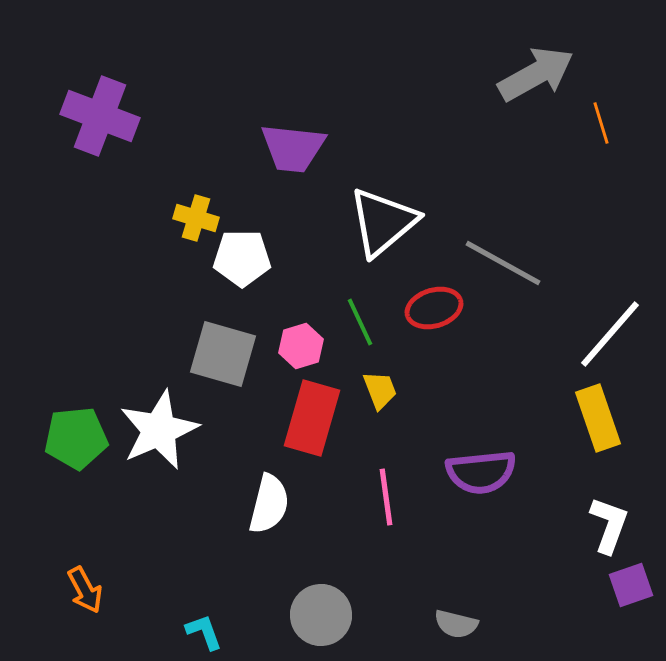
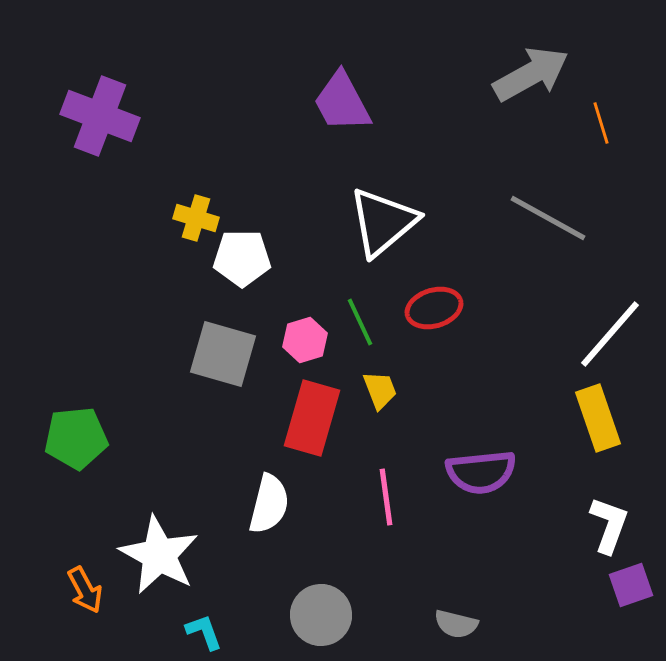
gray arrow: moved 5 px left
purple trapezoid: moved 49 px right, 46 px up; rotated 56 degrees clockwise
gray line: moved 45 px right, 45 px up
pink hexagon: moved 4 px right, 6 px up
white star: moved 125 px down; rotated 20 degrees counterclockwise
